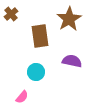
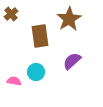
purple semicircle: rotated 54 degrees counterclockwise
pink semicircle: moved 8 px left, 16 px up; rotated 120 degrees counterclockwise
